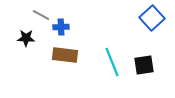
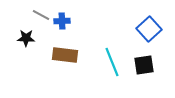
blue square: moved 3 px left, 11 px down
blue cross: moved 1 px right, 6 px up
